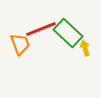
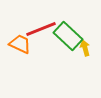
green rectangle: moved 3 px down
orange trapezoid: rotated 45 degrees counterclockwise
